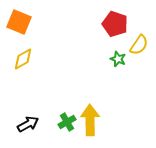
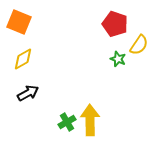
black arrow: moved 31 px up
